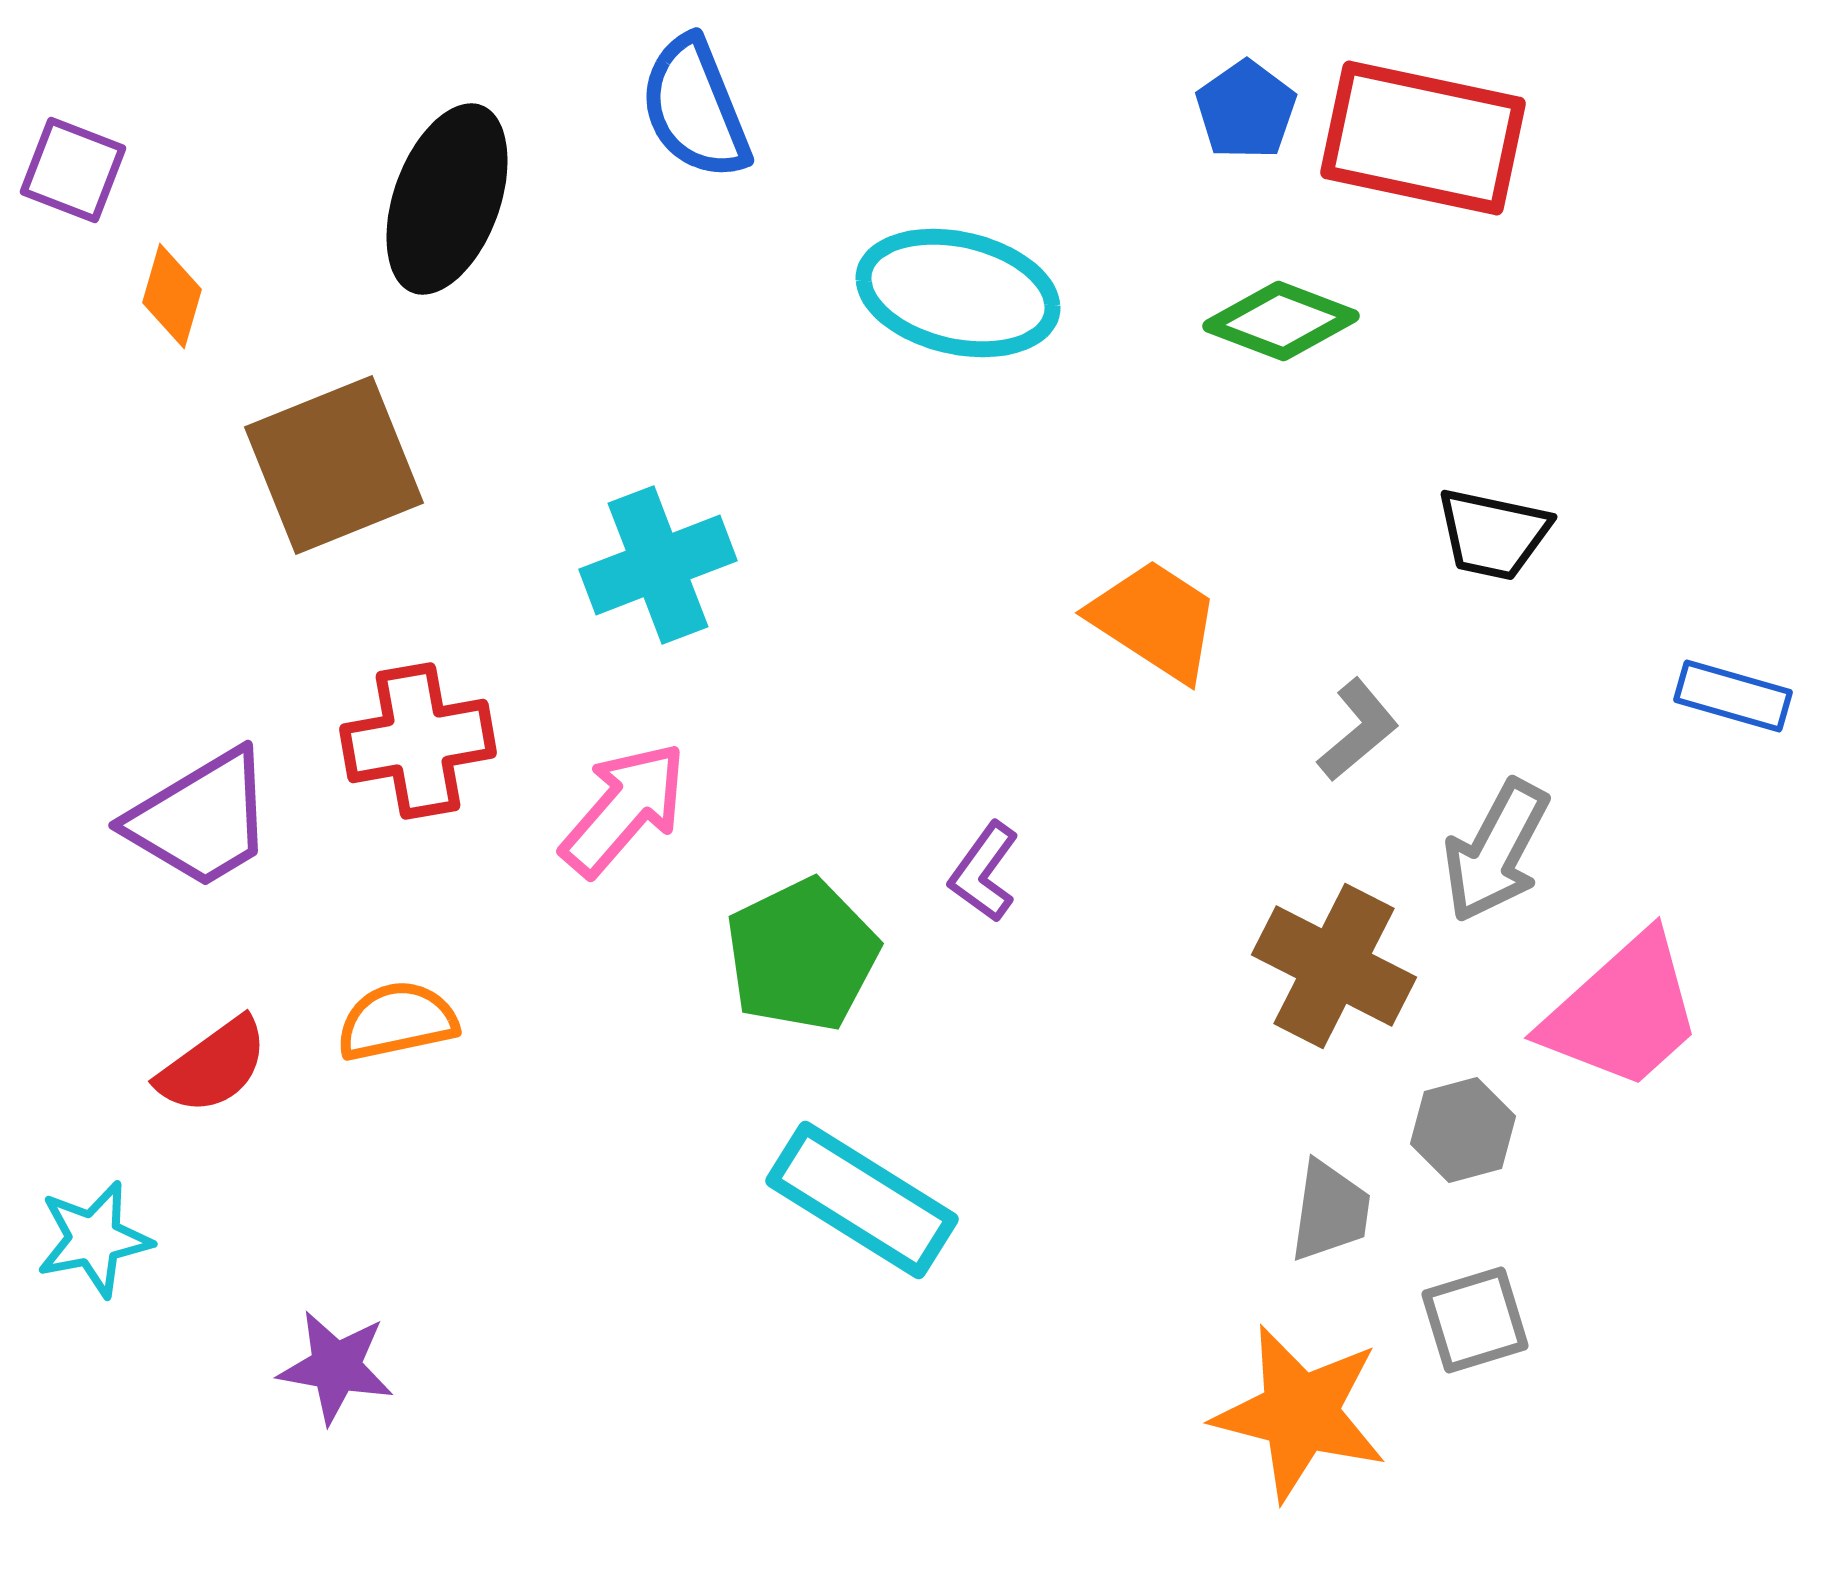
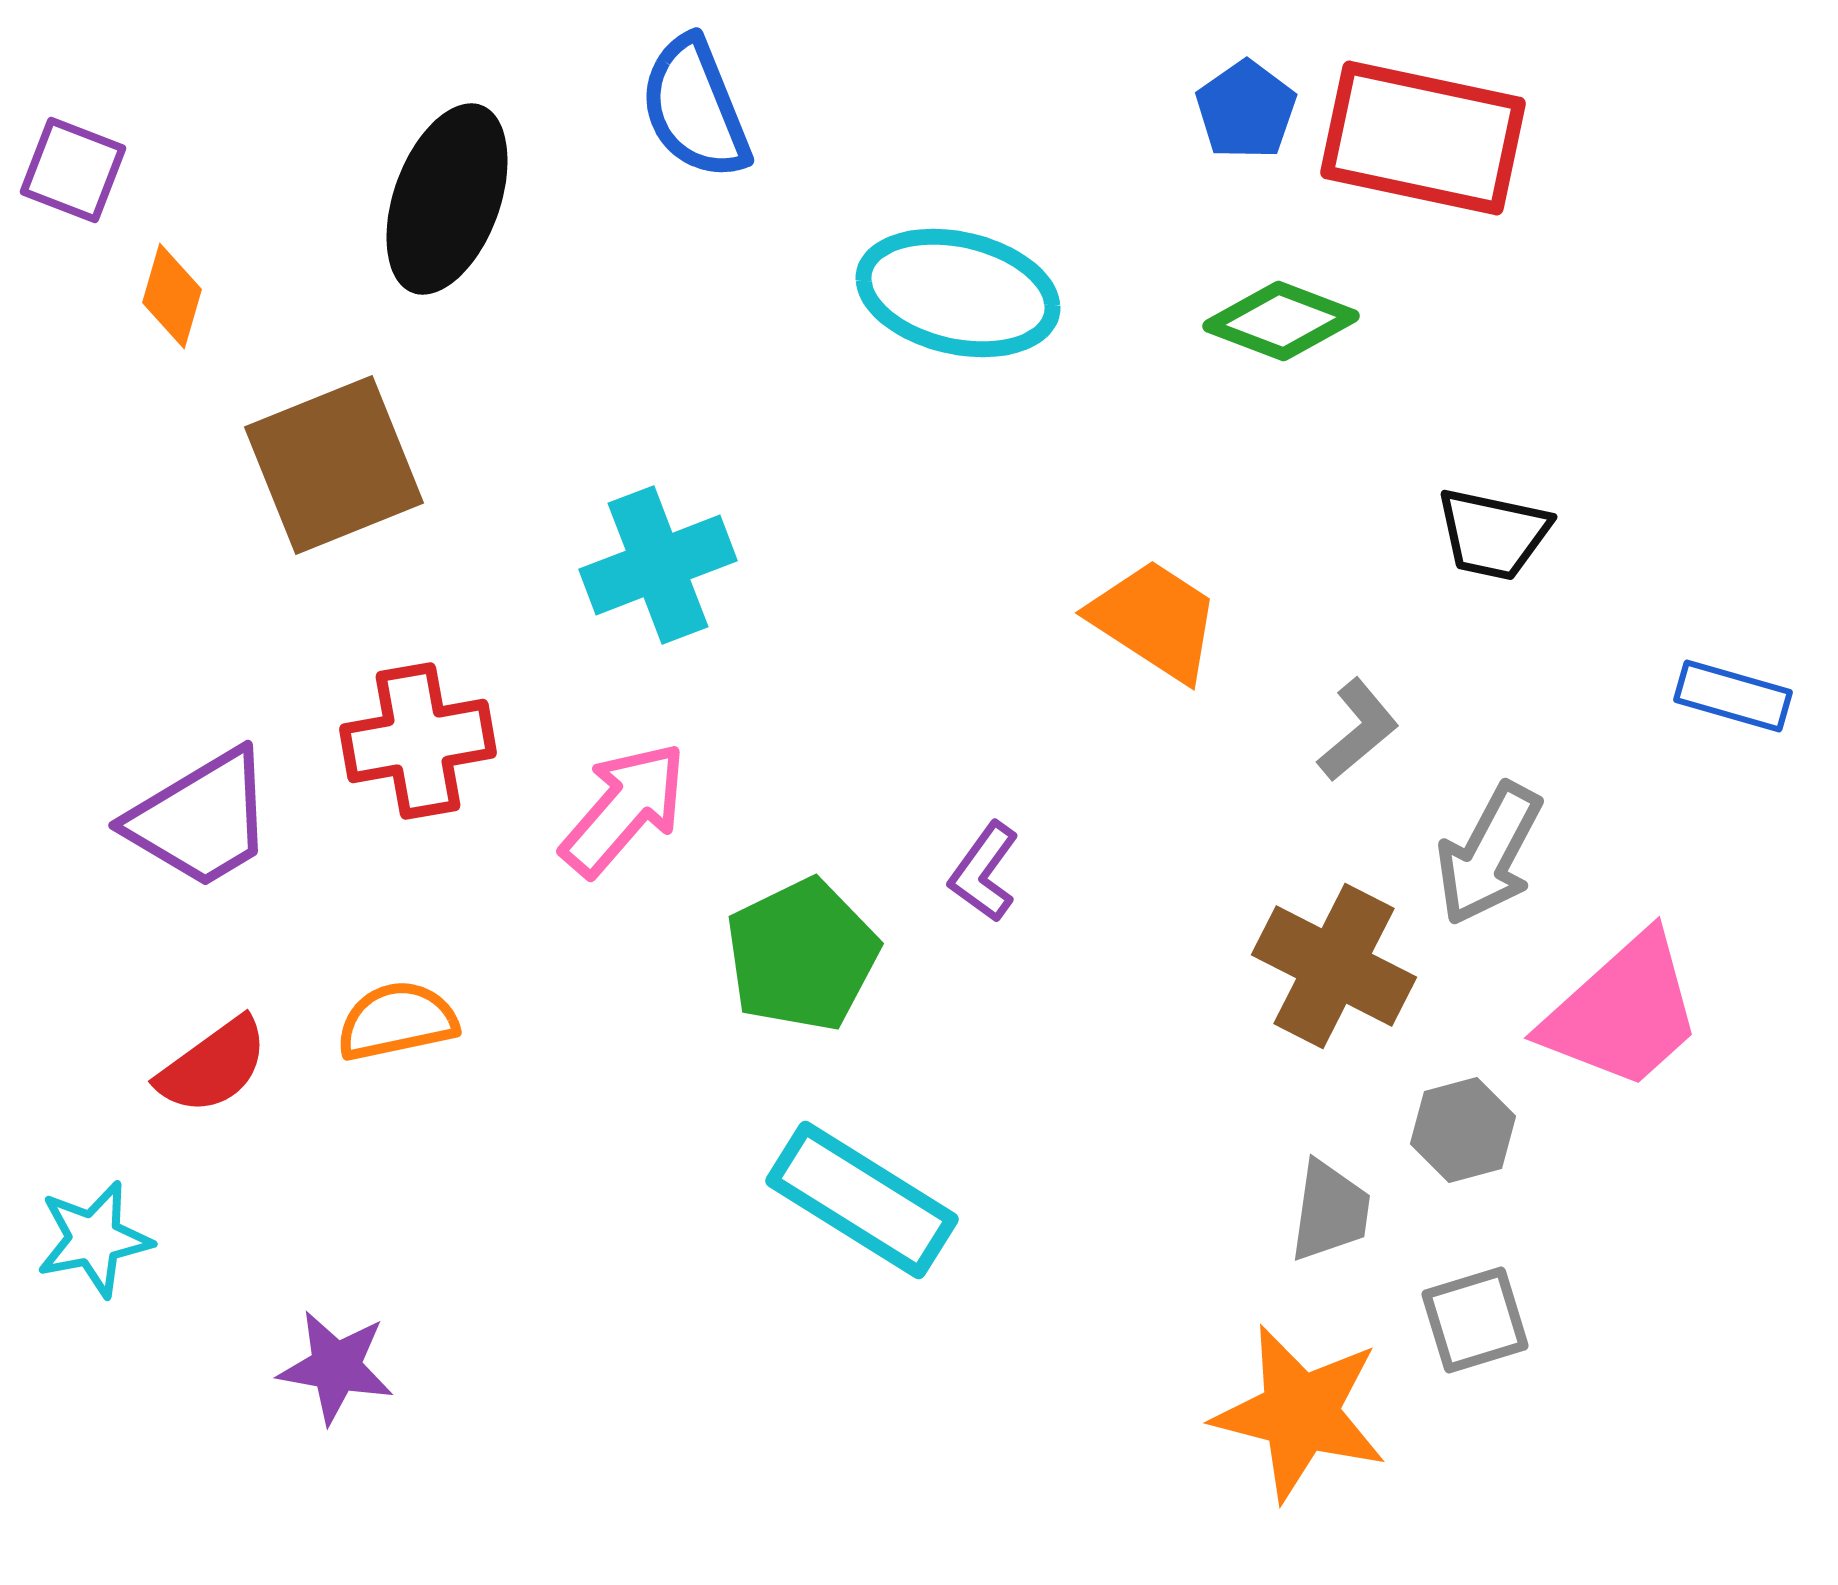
gray arrow: moved 7 px left, 3 px down
